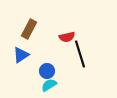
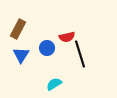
brown rectangle: moved 11 px left
blue triangle: rotated 24 degrees counterclockwise
blue circle: moved 23 px up
cyan semicircle: moved 5 px right, 1 px up
